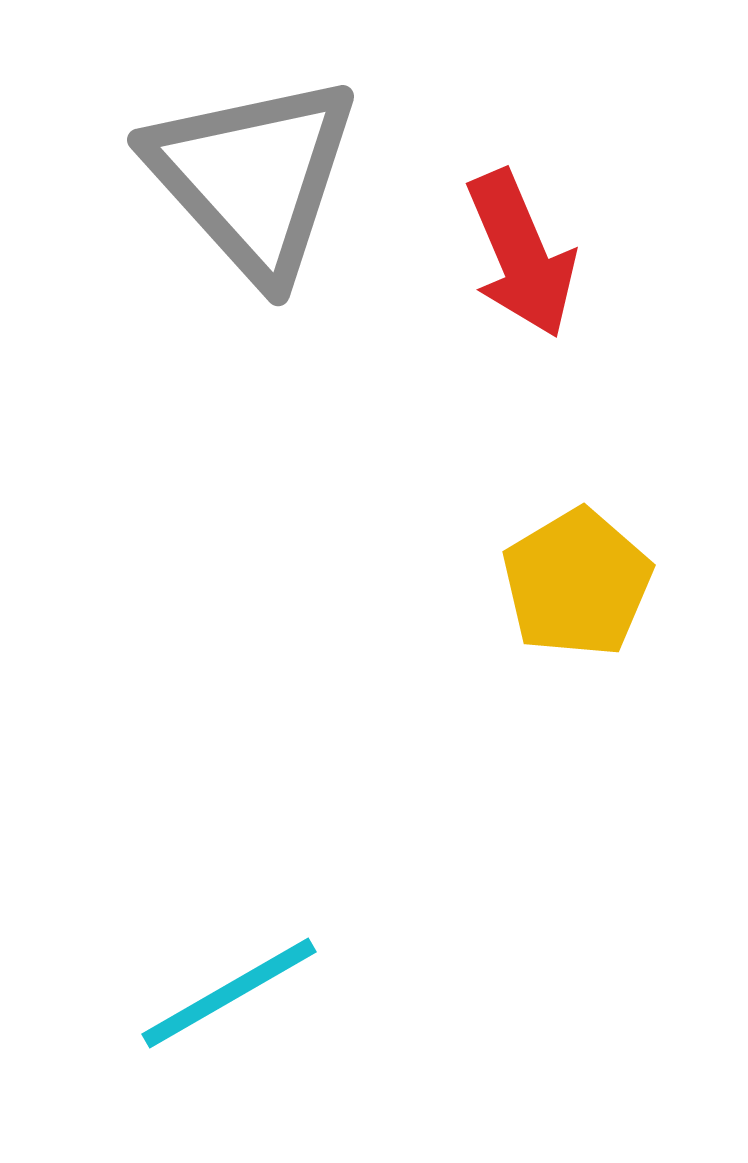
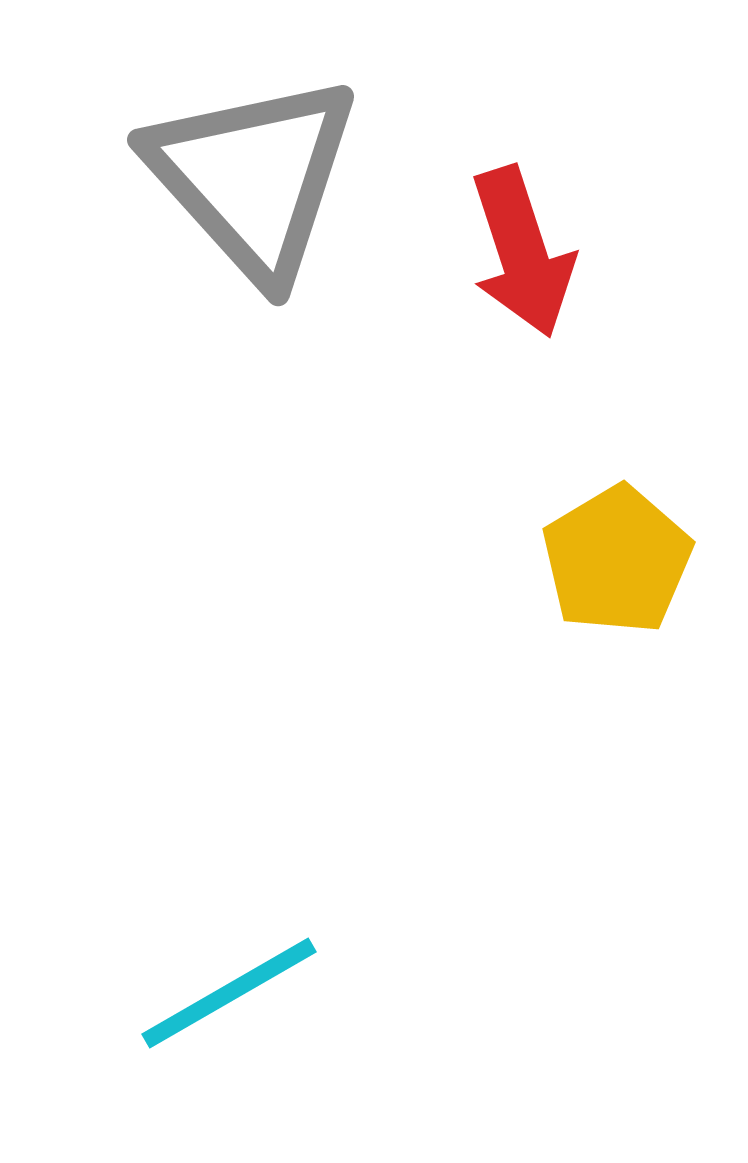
red arrow: moved 1 px right, 2 px up; rotated 5 degrees clockwise
yellow pentagon: moved 40 px right, 23 px up
